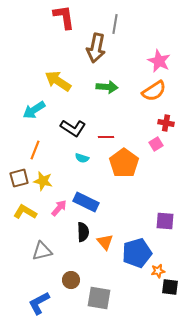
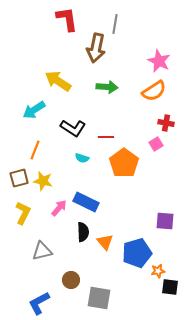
red L-shape: moved 3 px right, 2 px down
yellow L-shape: moved 2 px left, 1 px down; rotated 85 degrees clockwise
